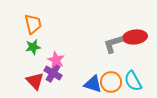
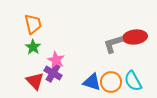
green star: rotated 28 degrees counterclockwise
blue triangle: moved 1 px left, 2 px up
